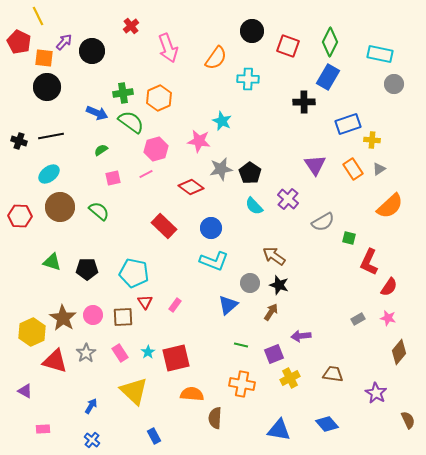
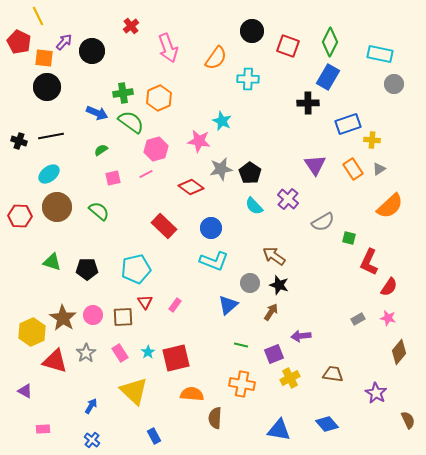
black cross at (304, 102): moved 4 px right, 1 px down
brown circle at (60, 207): moved 3 px left
cyan pentagon at (134, 273): moved 2 px right, 4 px up; rotated 24 degrees counterclockwise
